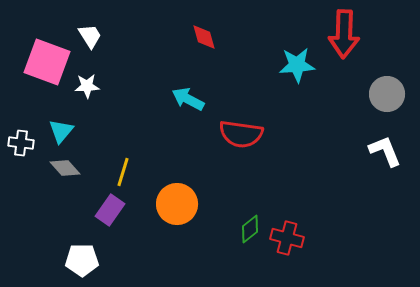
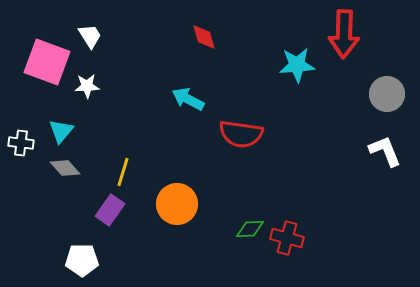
green diamond: rotated 36 degrees clockwise
